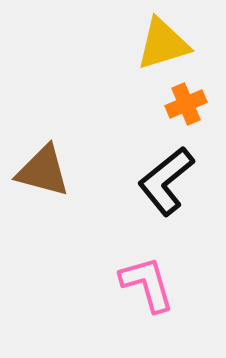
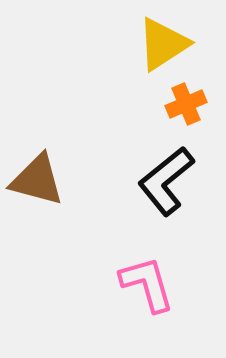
yellow triangle: rotated 16 degrees counterclockwise
brown triangle: moved 6 px left, 9 px down
